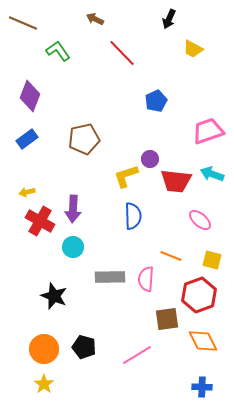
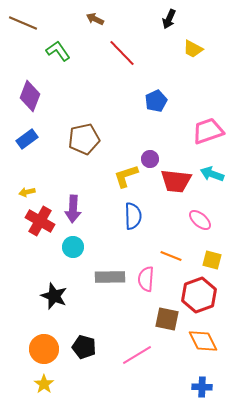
brown square: rotated 20 degrees clockwise
